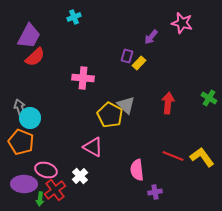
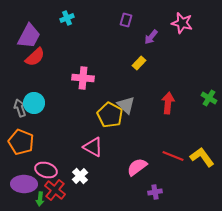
cyan cross: moved 7 px left, 1 px down
purple rectangle: moved 1 px left, 36 px up
cyan circle: moved 4 px right, 15 px up
pink semicircle: moved 3 px up; rotated 60 degrees clockwise
red cross: rotated 15 degrees counterclockwise
